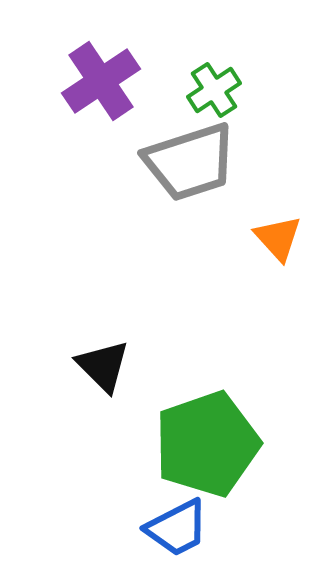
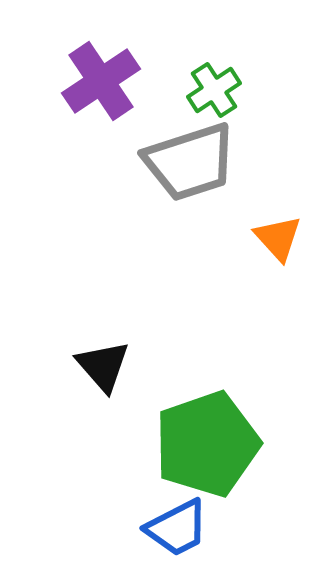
black triangle: rotated 4 degrees clockwise
